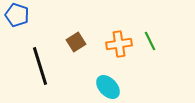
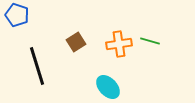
green line: rotated 48 degrees counterclockwise
black line: moved 3 px left
